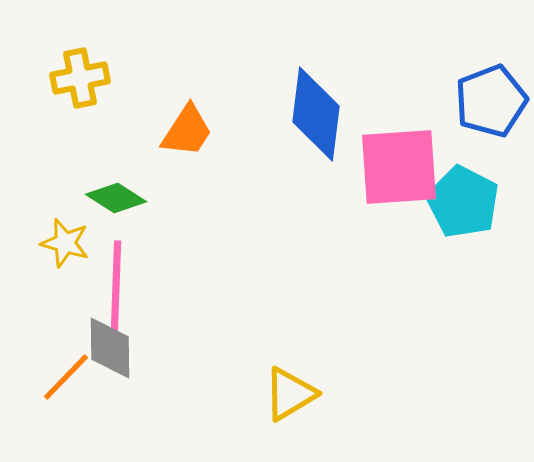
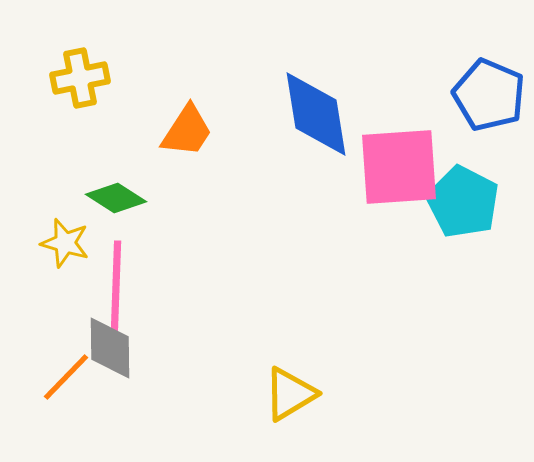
blue pentagon: moved 2 px left, 6 px up; rotated 28 degrees counterclockwise
blue diamond: rotated 16 degrees counterclockwise
